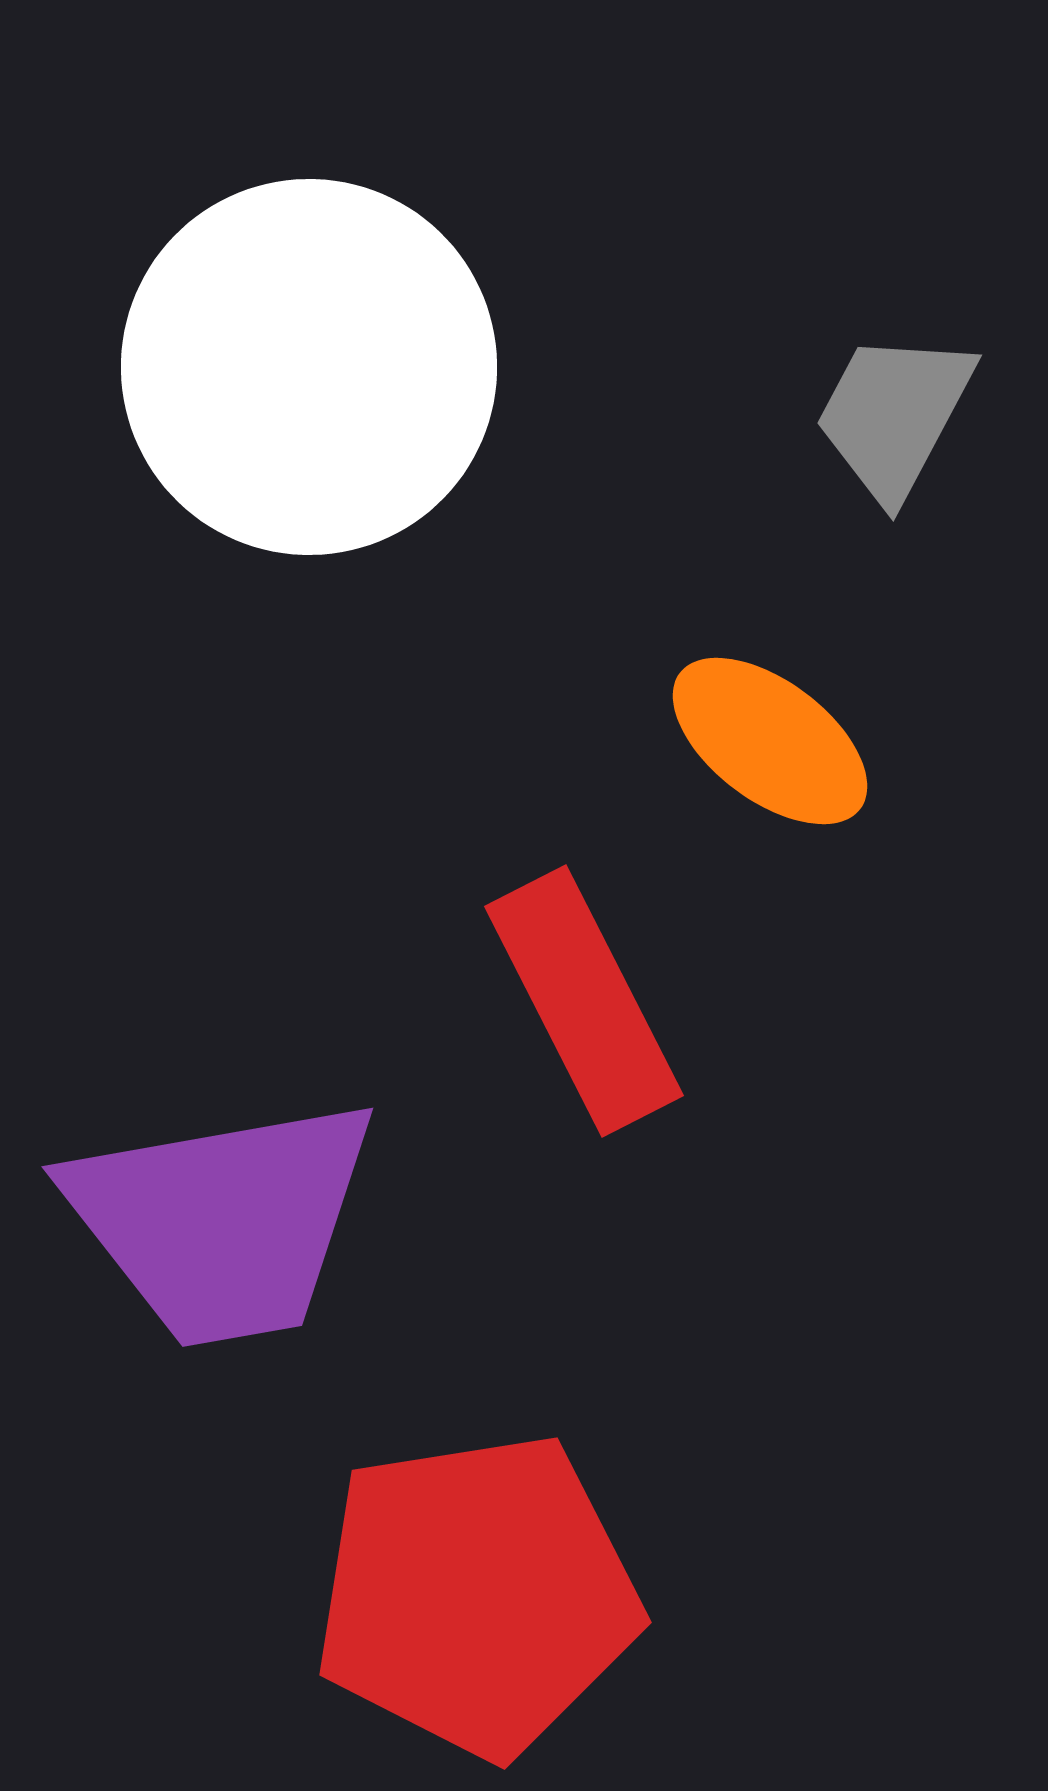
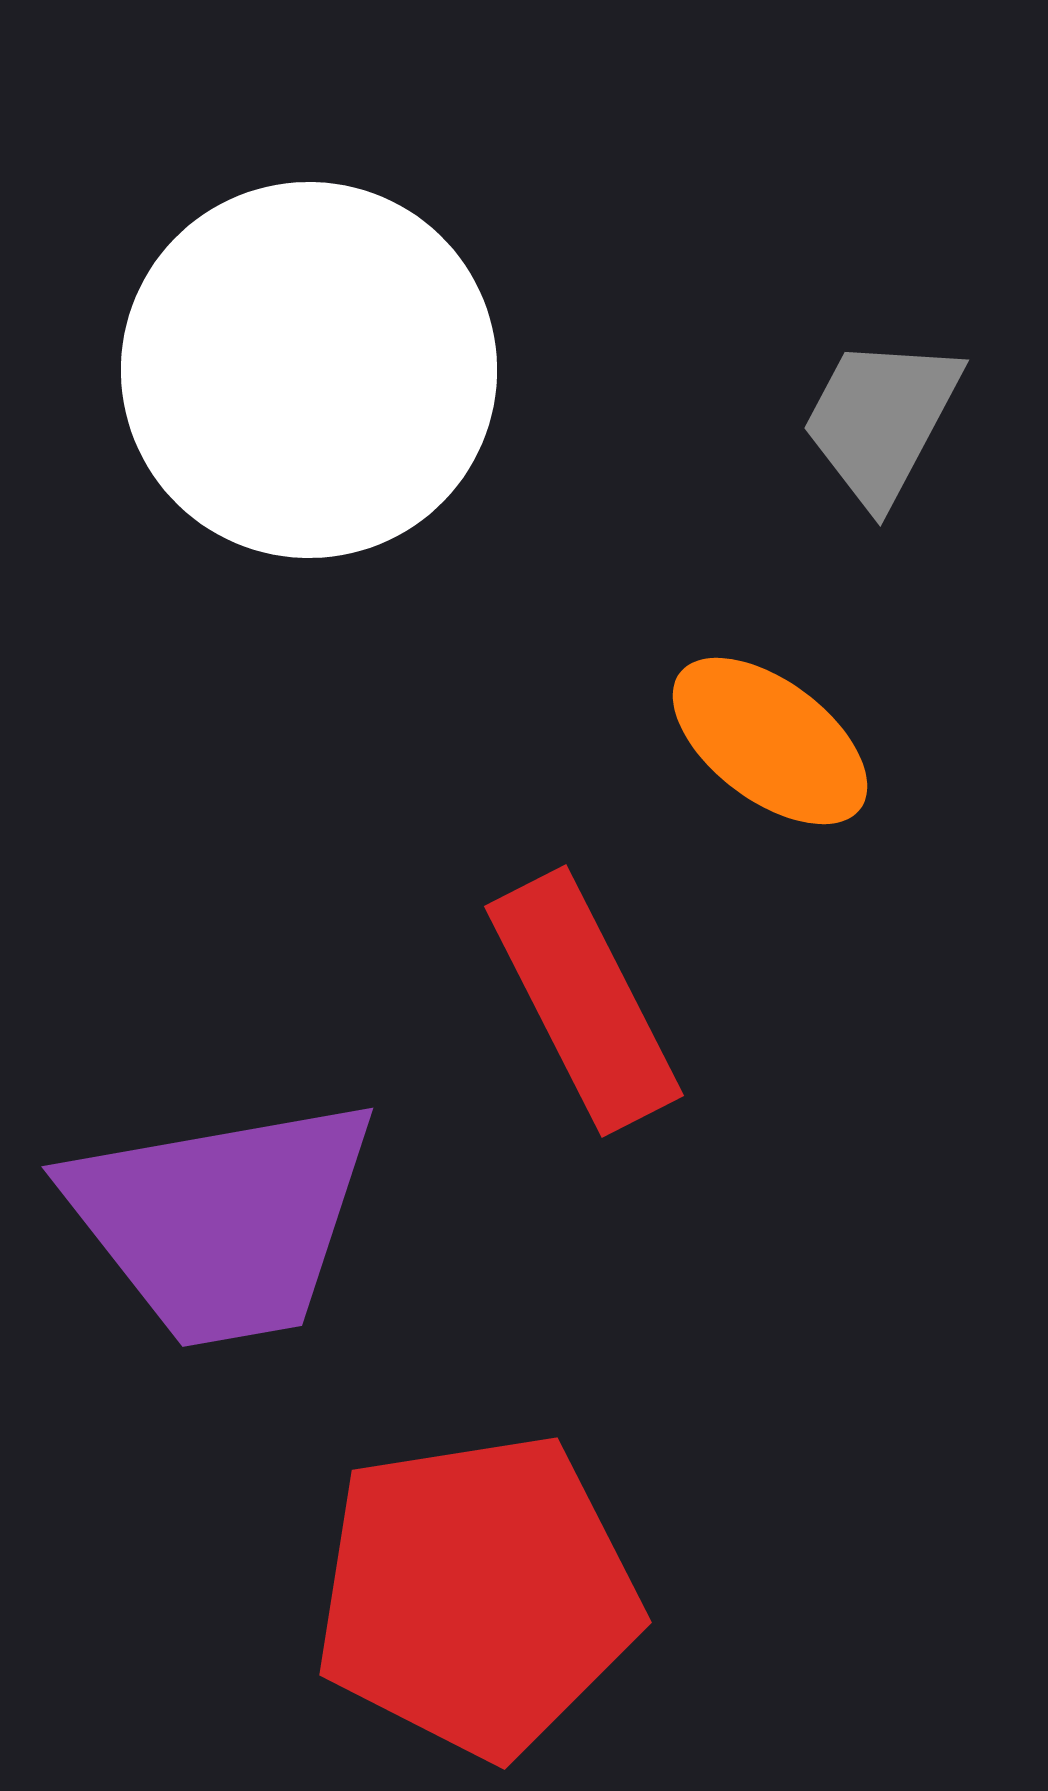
white circle: moved 3 px down
gray trapezoid: moved 13 px left, 5 px down
